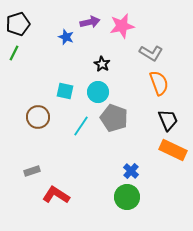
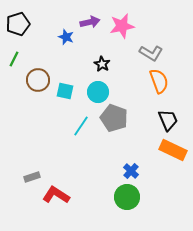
green line: moved 6 px down
orange semicircle: moved 2 px up
brown circle: moved 37 px up
gray rectangle: moved 6 px down
